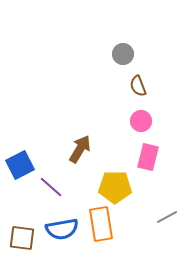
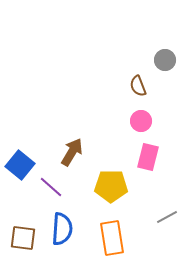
gray circle: moved 42 px right, 6 px down
brown arrow: moved 8 px left, 3 px down
blue square: rotated 24 degrees counterclockwise
yellow pentagon: moved 4 px left, 1 px up
orange rectangle: moved 11 px right, 14 px down
blue semicircle: rotated 76 degrees counterclockwise
brown square: moved 1 px right
